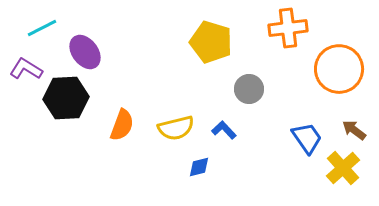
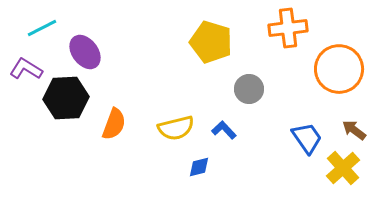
orange semicircle: moved 8 px left, 1 px up
